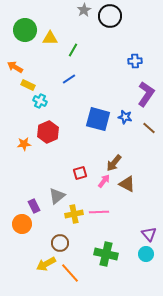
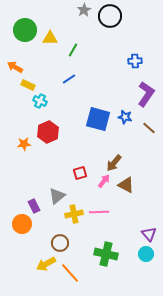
brown triangle: moved 1 px left, 1 px down
